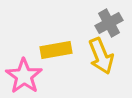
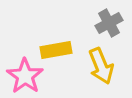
yellow arrow: moved 10 px down
pink star: moved 1 px right
